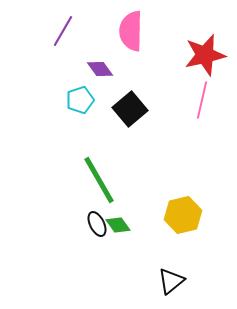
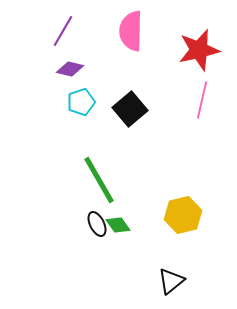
red star: moved 6 px left, 5 px up
purple diamond: moved 30 px left; rotated 40 degrees counterclockwise
cyan pentagon: moved 1 px right, 2 px down
